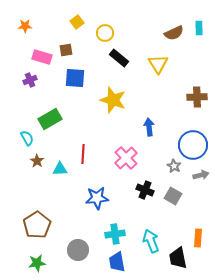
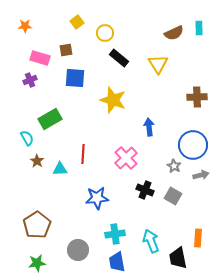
pink rectangle: moved 2 px left, 1 px down
